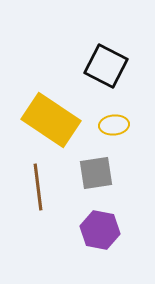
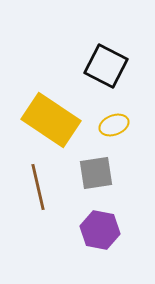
yellow ellipse: rotated 16 degrees counterclockwise
brown line: rotated 6 degrees counterclockwise
